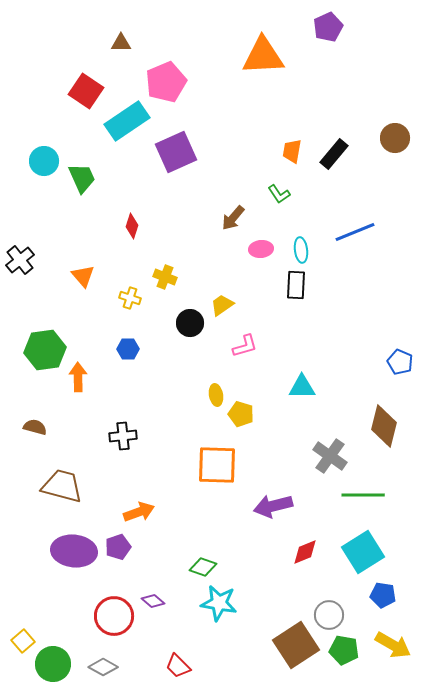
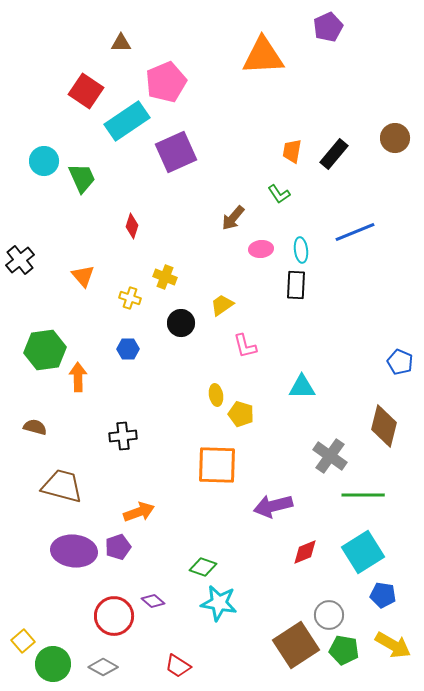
black circle at (190, 323): moved 9 px left
pink L-shape at (245, 346): rotated 92 degrees clockwise
red trapezoid at (178, 666): rotated 12 degrees counterclockwise
